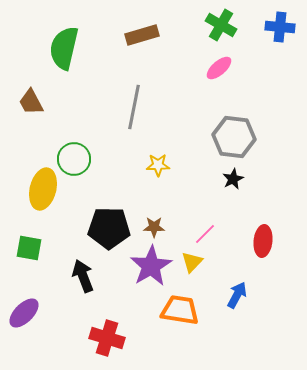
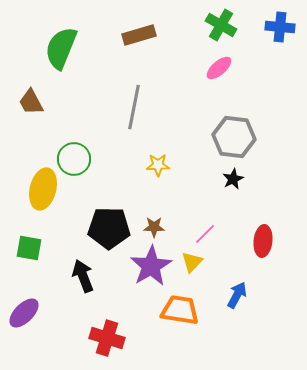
brown rectangle: moved 3 px left
green semicircle: moved 3 px left; rotated 9 degrees clockwise
